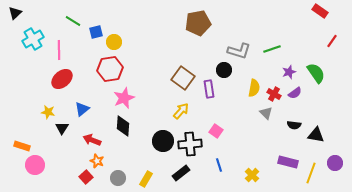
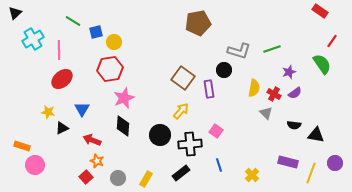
green semicircle at (316, 73): moved 6 px right, 9 px up
blue triangle at (82, 109): rotated 21 degrees counterclockwise
black triangle at (62, 128): rotated 32 degrees clockwise
black circle at (163, 141): moved 3 px left, 6 px up
